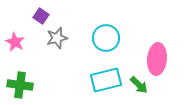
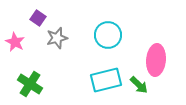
purple square: moved 3 px left, 2 px down
cyan circle: moved 2 px right, 3 px up
pink ellipse: moved 1 px left, 1 px down
green cross: moved 10 px right, 1 px up; rotated 25 degrees clockwise
